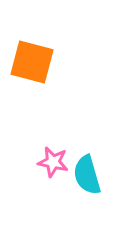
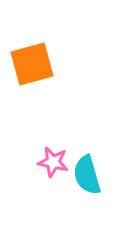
orange square: moved 2 px down; rotated 30 degrees counterclockwise
